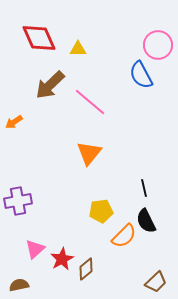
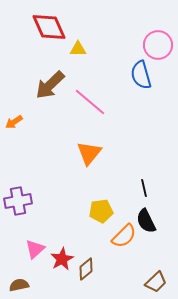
red diamond: moved 10 px right, 11 px up
blue semicircle: rotated 12 degrees clockwise
